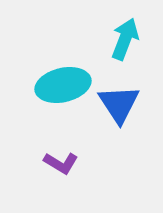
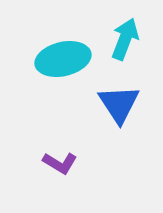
cyan ellipse: moved 26 px up
purple L-shape: moved 1 px left
